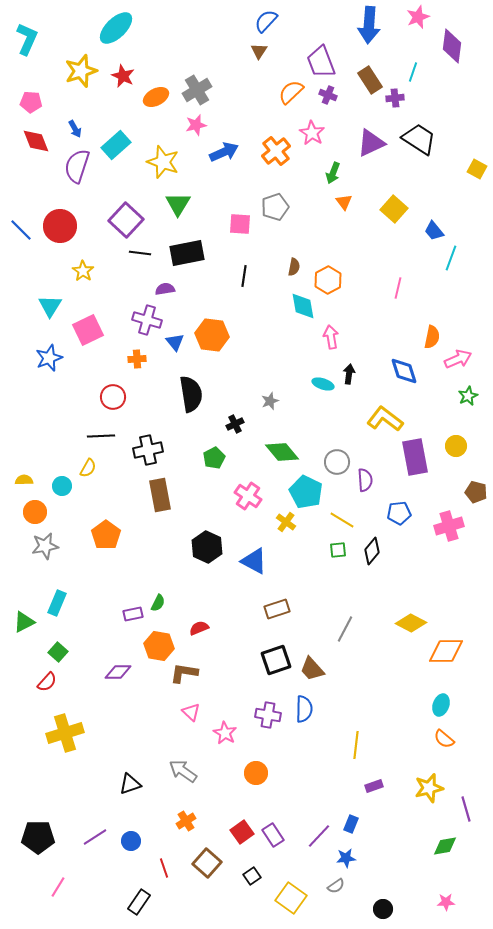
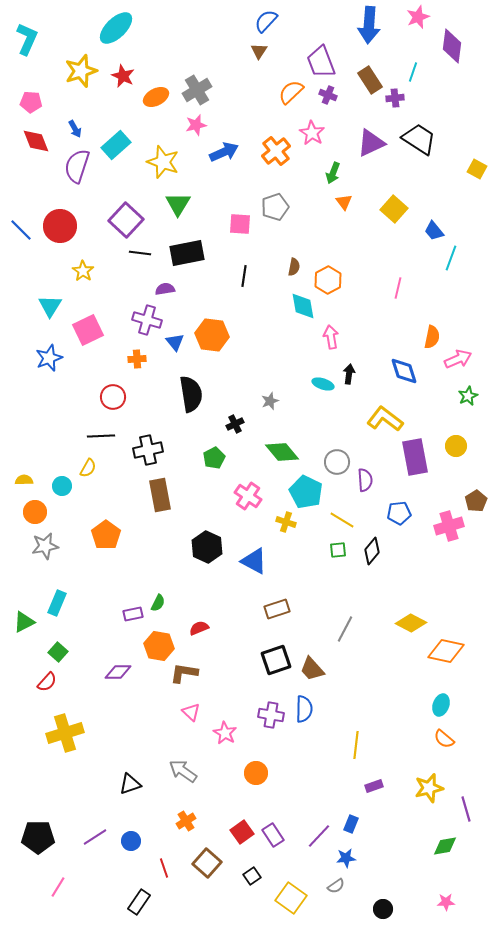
brown pentagon at (476, 492): moved 9 px down; rotated 25 degrees clockwise
yellow cross at (286, 522): rotated 18 degrees counterclockwise
orange diamond at (446, 651): rotated 12 degrees clockwise
purple cross at (268, 715): moved 3 px right
